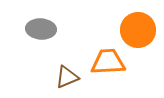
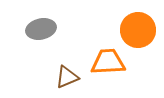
gray ellipse: rotated 16 degrees counterclockwise
